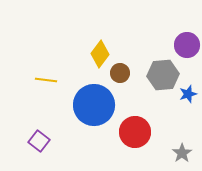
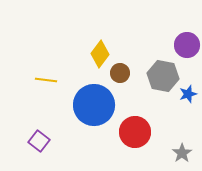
gray hexagon: moved 1 px down; rotated 16 degrees clockwise
